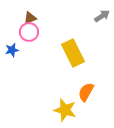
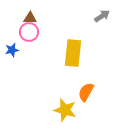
brown triangle: rotated 24 degrees clockwise
yellow rectangle: rotated 32 degrees clockwise
